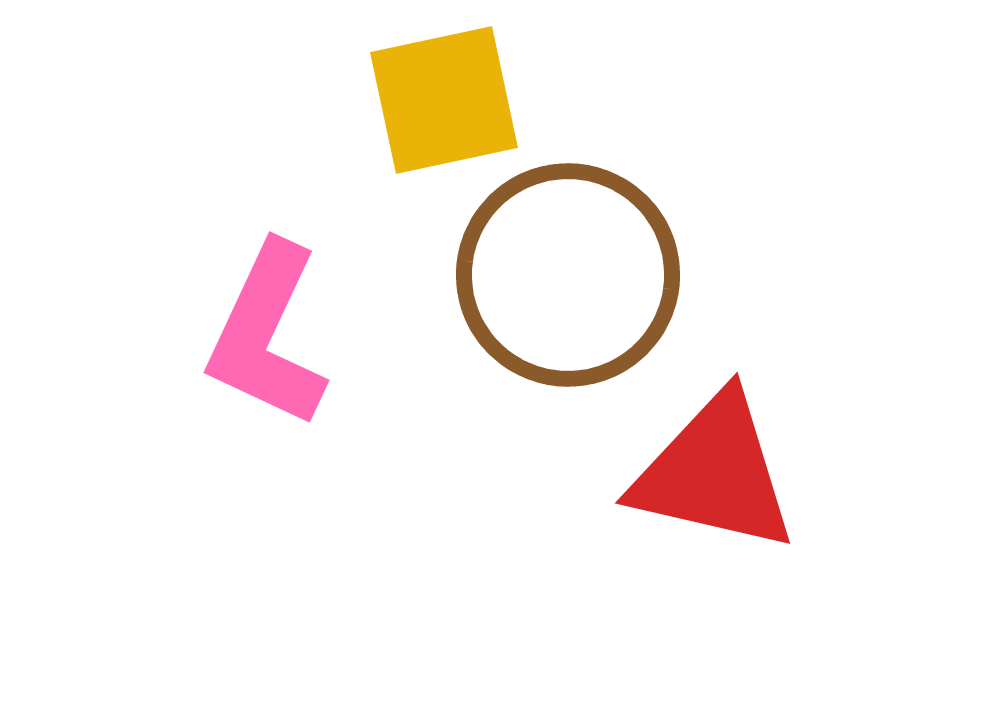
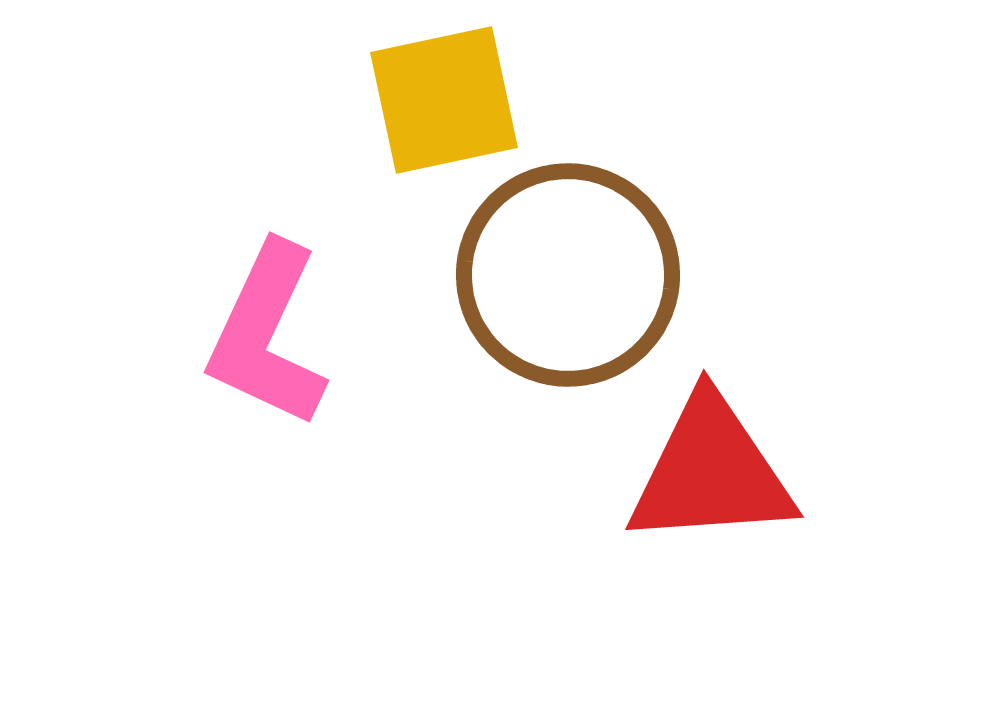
red triangle: moved 3 px left, 1 px up; rotated 17 degrees counterclockwise
